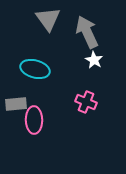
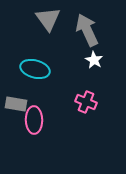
gray arrow: moved 2 px up
gray rectangle: rotated 15 degrees clockwise
